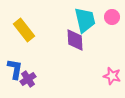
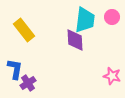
cyan trapezoid: rotated 20 degrees clockwise
purple cross: moved 4 px down
